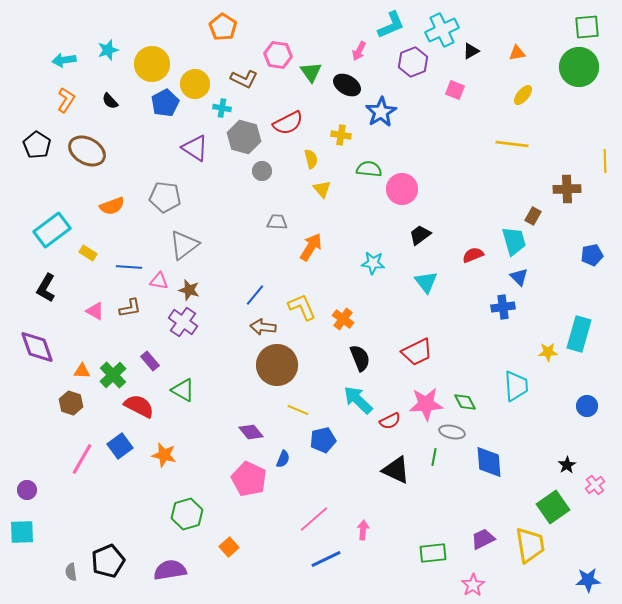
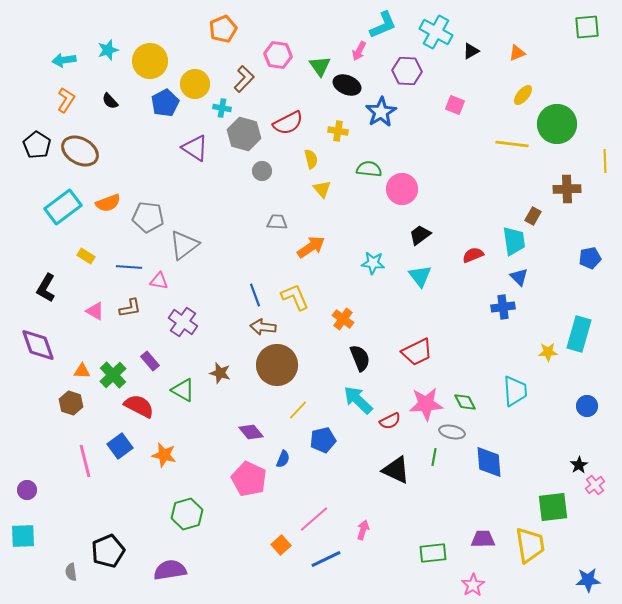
cyan L-shape at (391, 25): moved 8 px left
orange pentagon at (223, 27): moved 2 px down; rotated 16 degrees clockwise
cyan cross at (442, 30): moved 6 px left, 2 px down; rotated 36 degrees counterclockwise
orange triangle at (517, 53): rotated 12 degrees counterclockwise
purple hexagon at (413, 62): moved 6 px left, 9 px down; rotated 24 degrees clockwise
yellow circle at (152, 64): moved 2 px left, 3 px up
green circle at (579, 67): moved 22 px left, 57 px down
green triangle at (311, 72): moved 9 px right, 6 px up
brown L-shape at (244, 79): rotated 72 degrees counterclockwise
black ellipse at (347, 85): rotated 8 degrees counterclockwise
pink square at (455, 90): moved 15 px down
yellow cross at (341, 135): moved 3 px left, 4 px up
gray hexagon at (244, 137): moved 3 px up
brown ellipse at (87, 151): moved 7 px left
gray pentagon at (165, 197): moved 17 px left, 20 px down
orange semicircle at (112, 206): moved 4 px left, 3 px up
cyan rectangle at (52, 230): moved 11 px right, 23 px up
cyan trapezoid at (514, 241): rotated 8 degrees clockwise
orange arrow at (311, 247): rotated 24 degrees clockwise
yellow rectangle at (88, 253): moved 2 px left, 3 px down
blue pentagon at (592, 255): moved 2 px left, 3 px down
cyan triangle at (426, 282): moved 6 px left, 6 px up
brown star at (189, 290): moved 31 px right, 83 px down
blue line at (255, 295): rotated 60 degrees counterclockwise
yellow L-shape at (302, 307): moved 7 px left, 10 px up
purple diamond at (37, 347): moved 1 px right, 2 px up
cyan trapezoid at (516, 386): moved 1 px left, 5 px down
yellow line at (298, 410): rotated 70 degrees counterclockwise
pink line at (82, 459): moved 3 px right, 2 px down; rotated 44 degrees counterclockwise
black star at (567, 465): moved 12 px right
green square at (553, 507): rotated 28 degrees clockwise
pink arrow at (363, 530): rotated 12 degrees clockwise
cyan square at (22, 532): moved 1 px right, 4 px down
purple trapezoid at (483, 539): rotated 25 degrees clockwise
orange square at (229, 547): moved 52 px right, 2 px up
black pentagon at (108, 561): moved 10 px up
